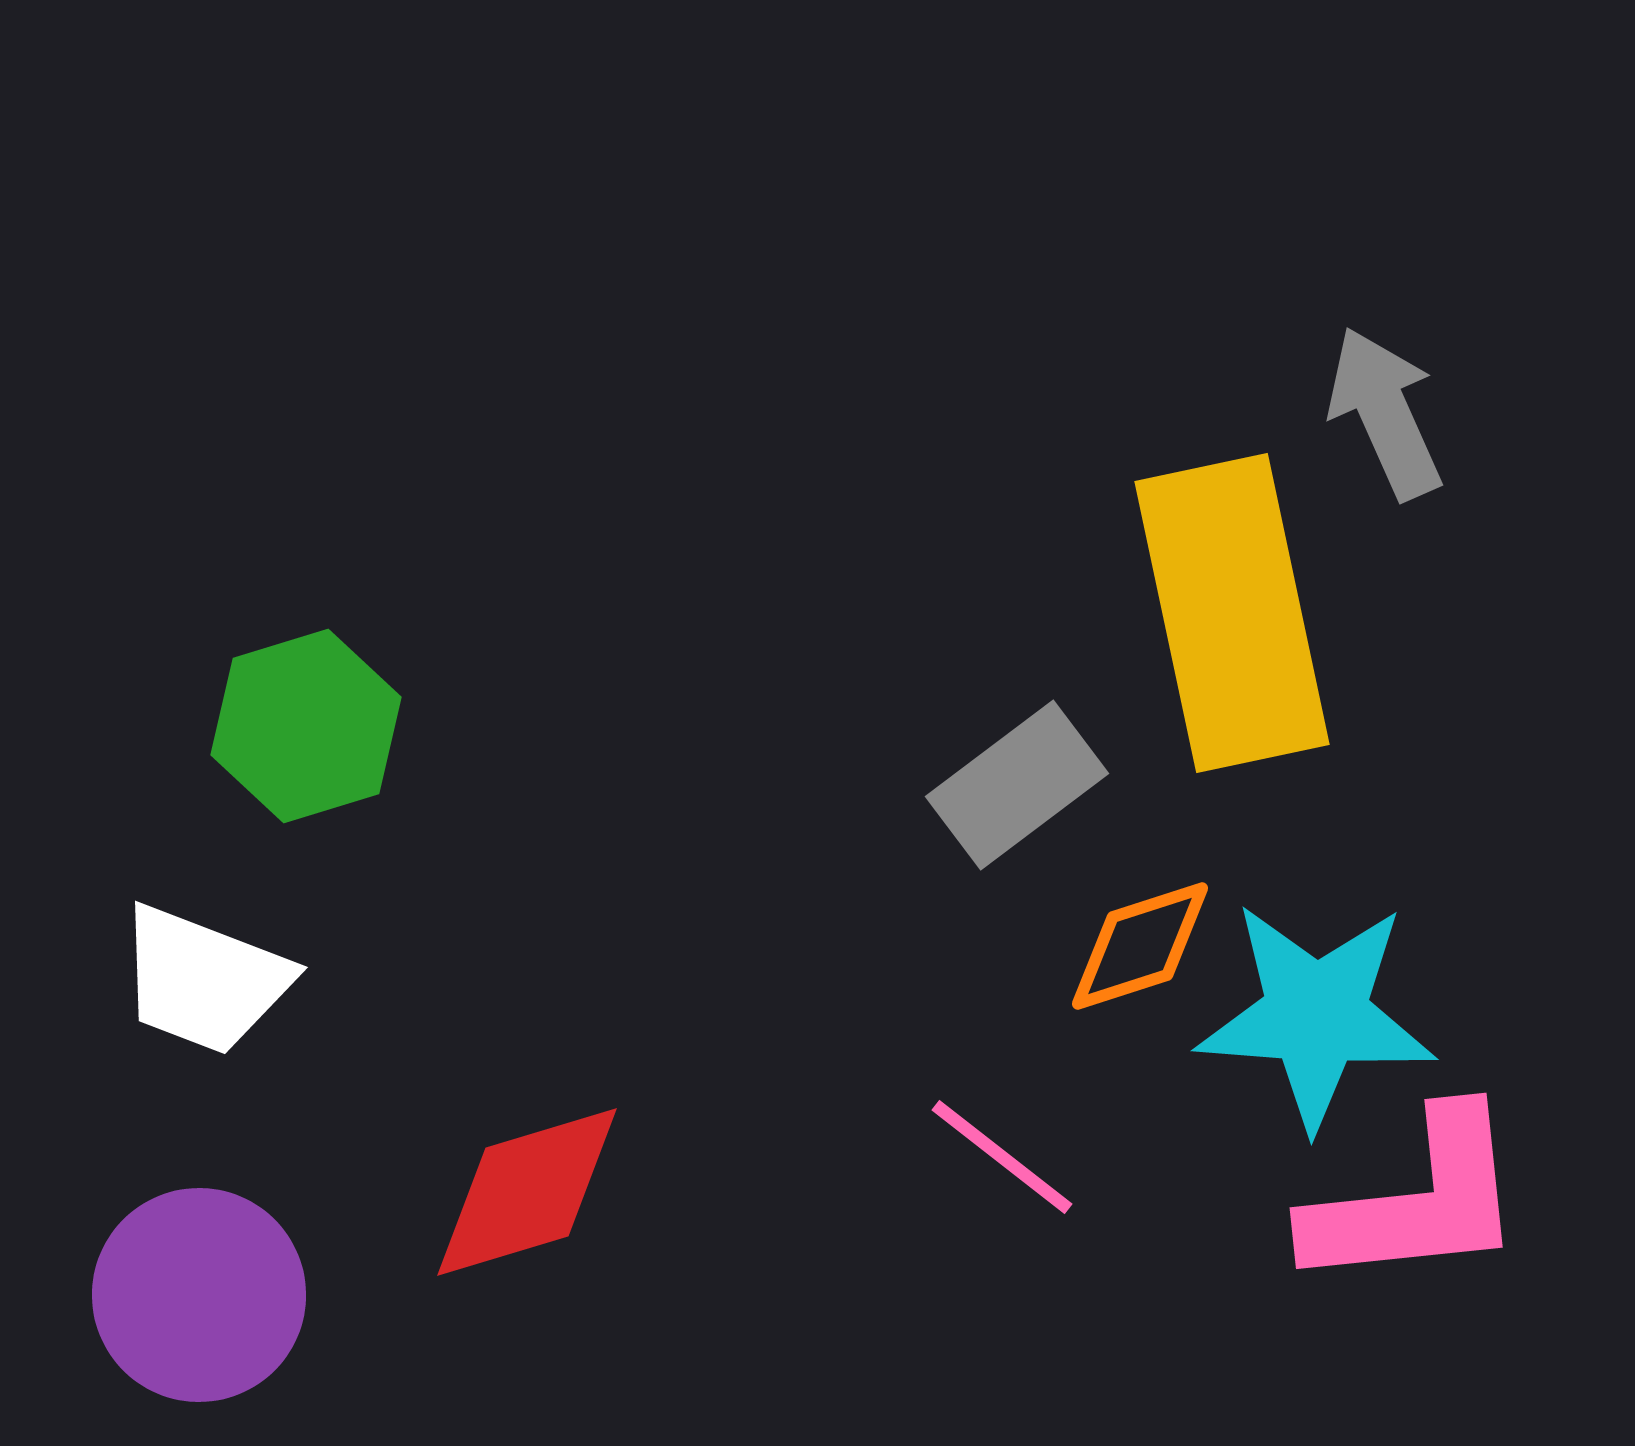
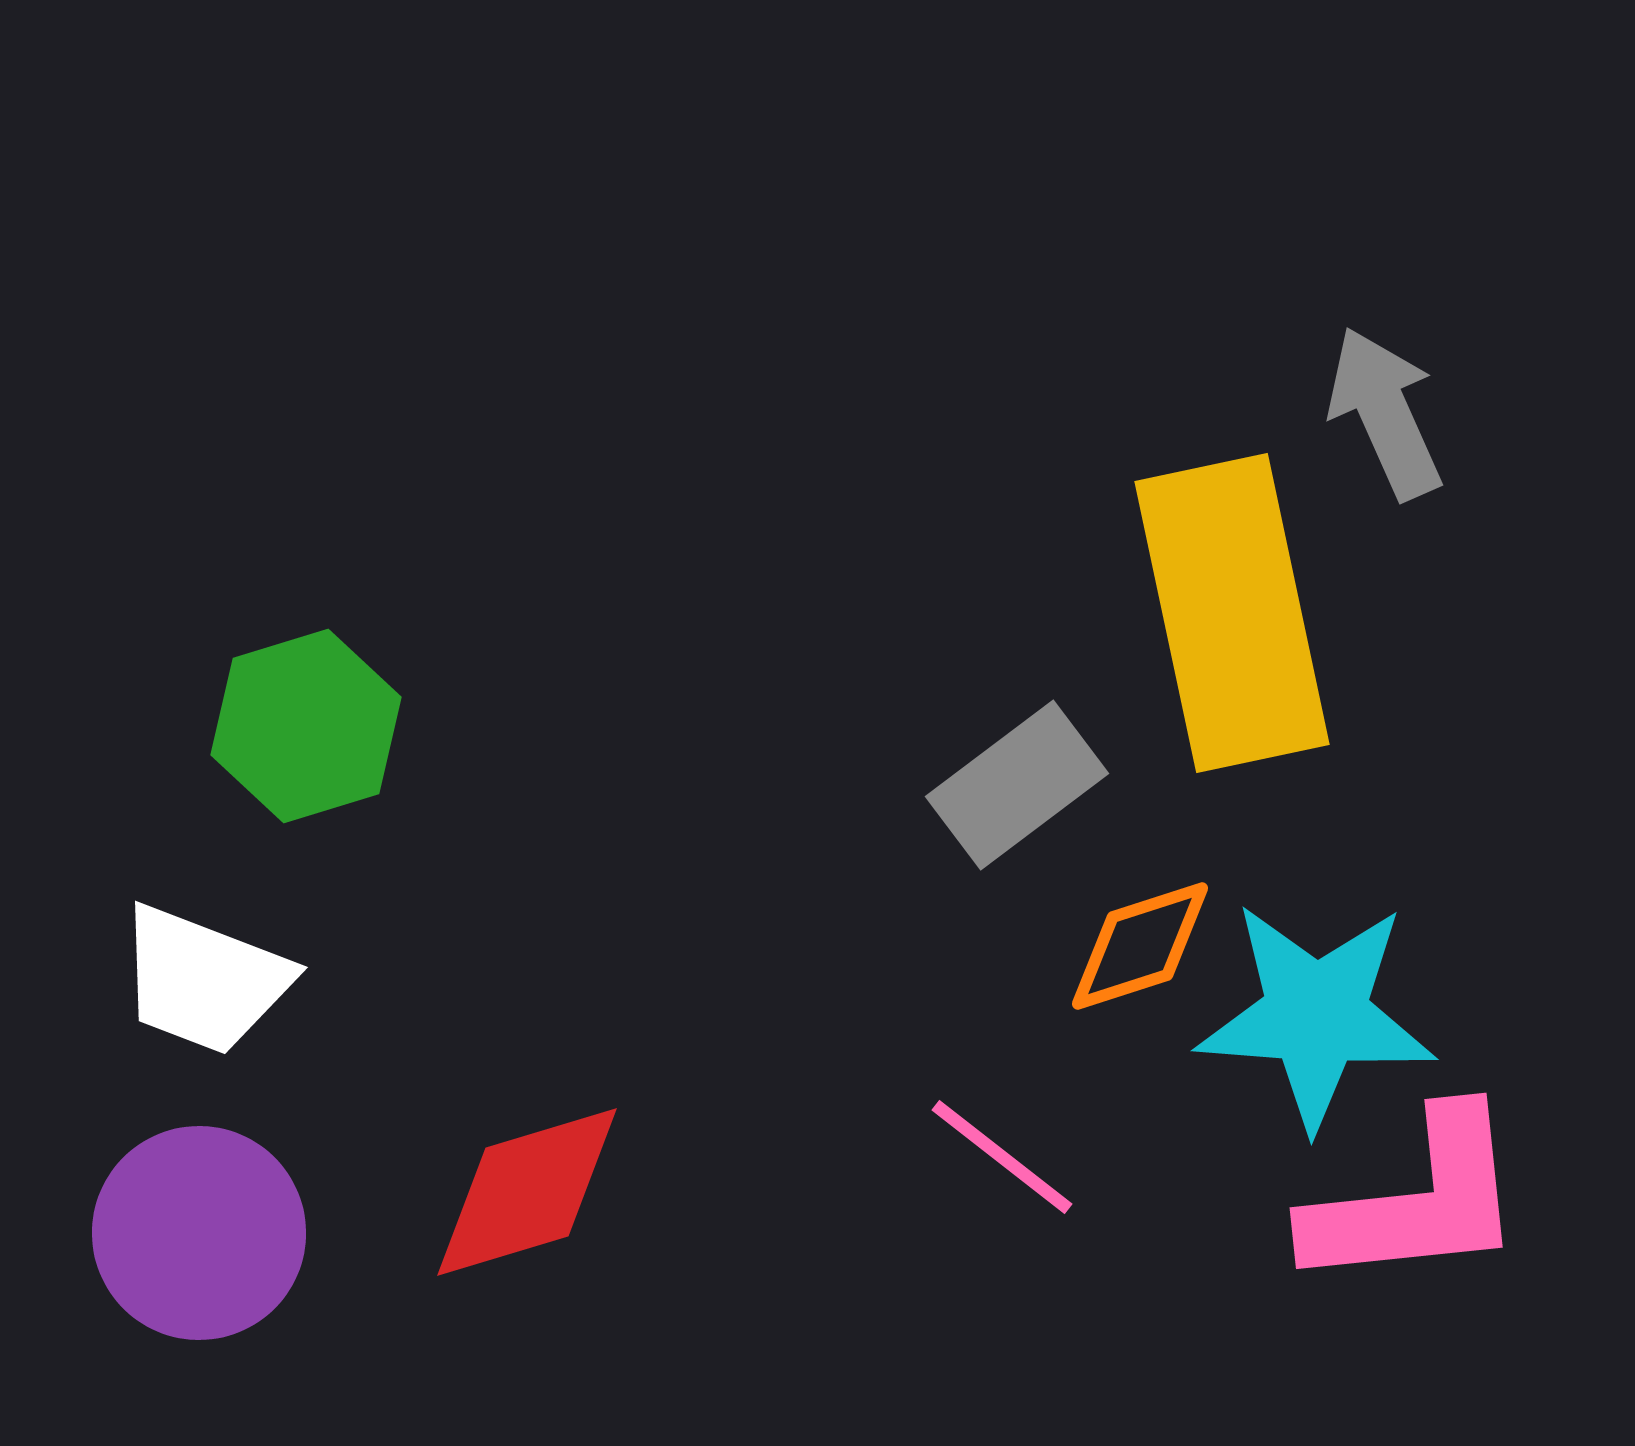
purple circle: moved 62 px up
